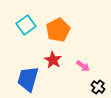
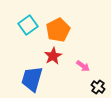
cyan square: moved 2 px right
red star: moved 4 px up; rotated 12 degrees clockwise
blue trapezoid: moved 4 px right
